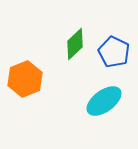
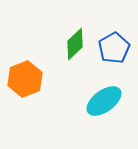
blue pentagon: moved 4 px up; rotated 16 degrees clockwise
